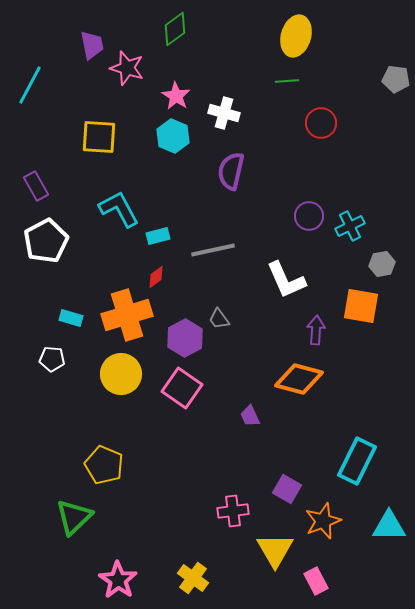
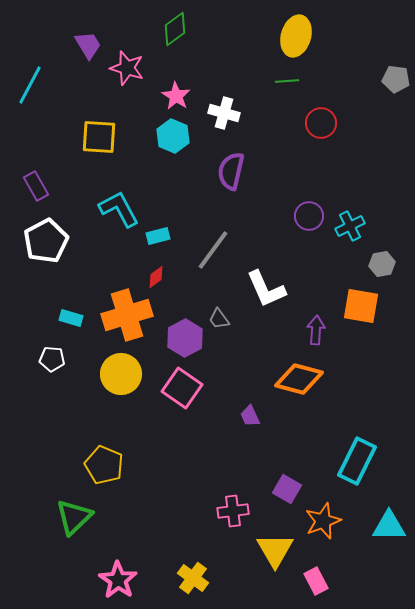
purple trapezoid at (92, 45): moved 4 px left; rotated 20 degrees counterclockwise
gray line at (213, 250): rotated 42 degrees counterclockwise
white L-shape at (286, 280): moved 20 px left, 9 px down
